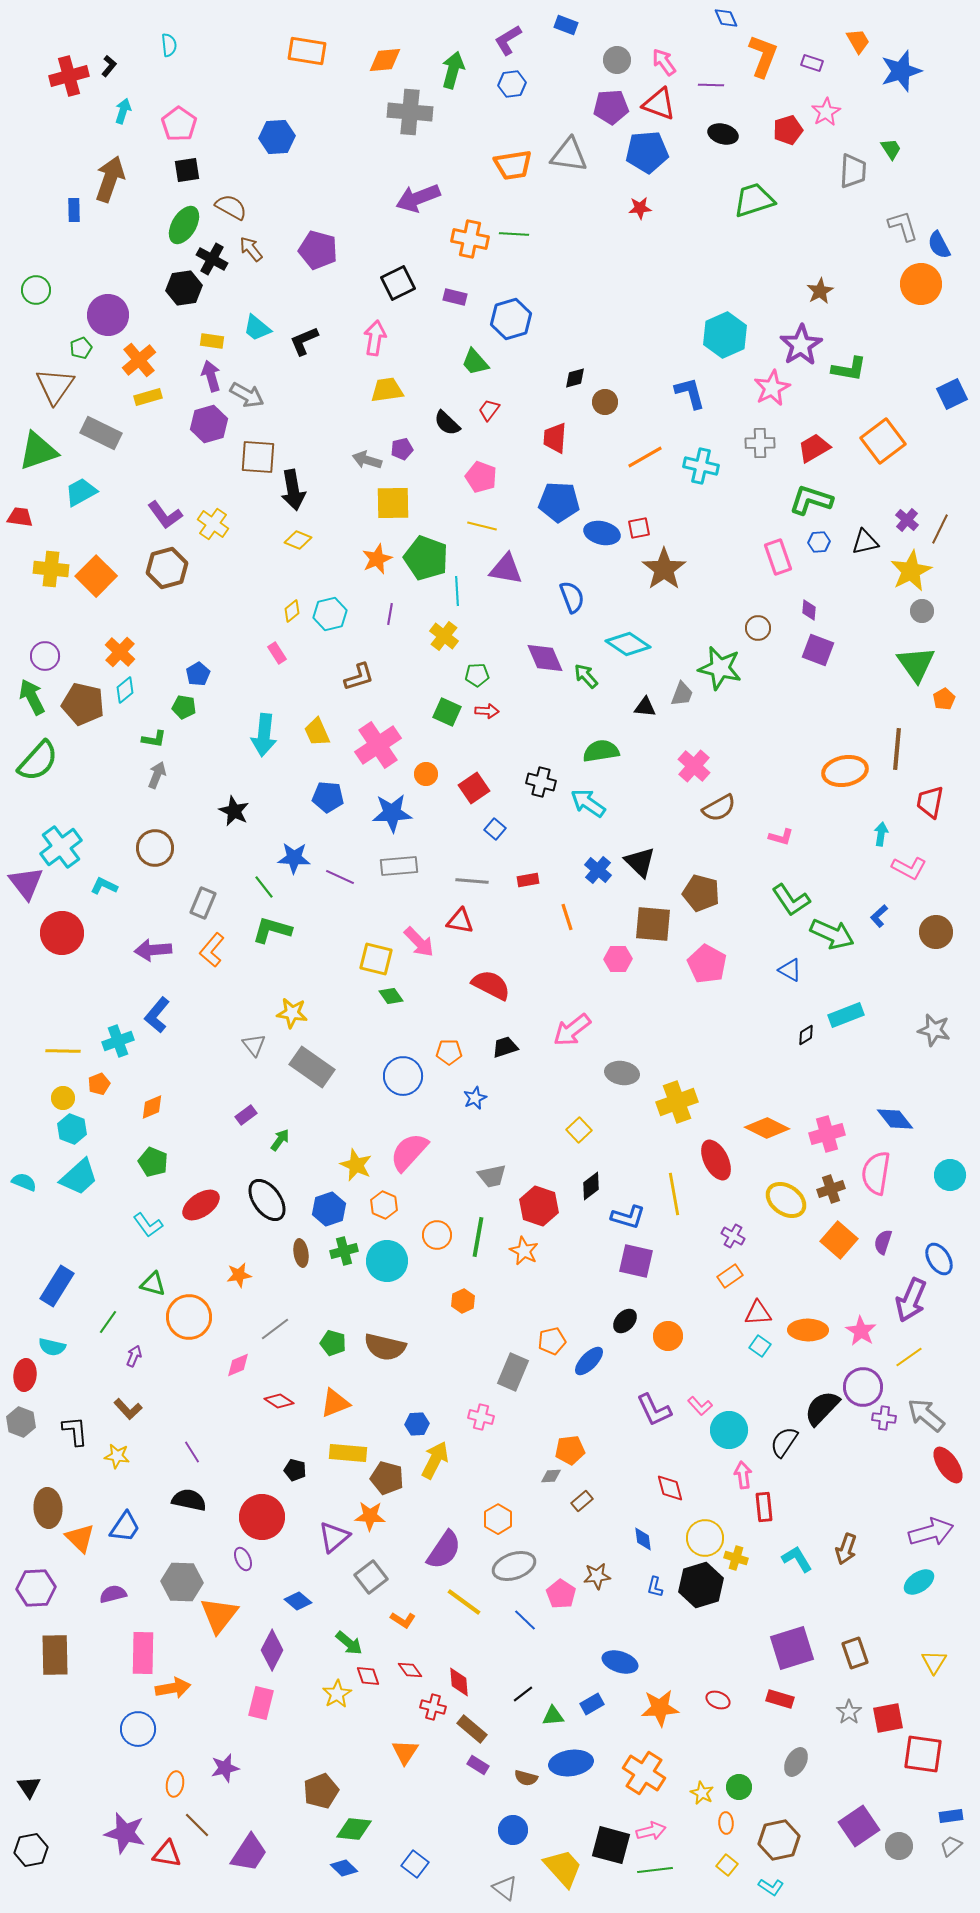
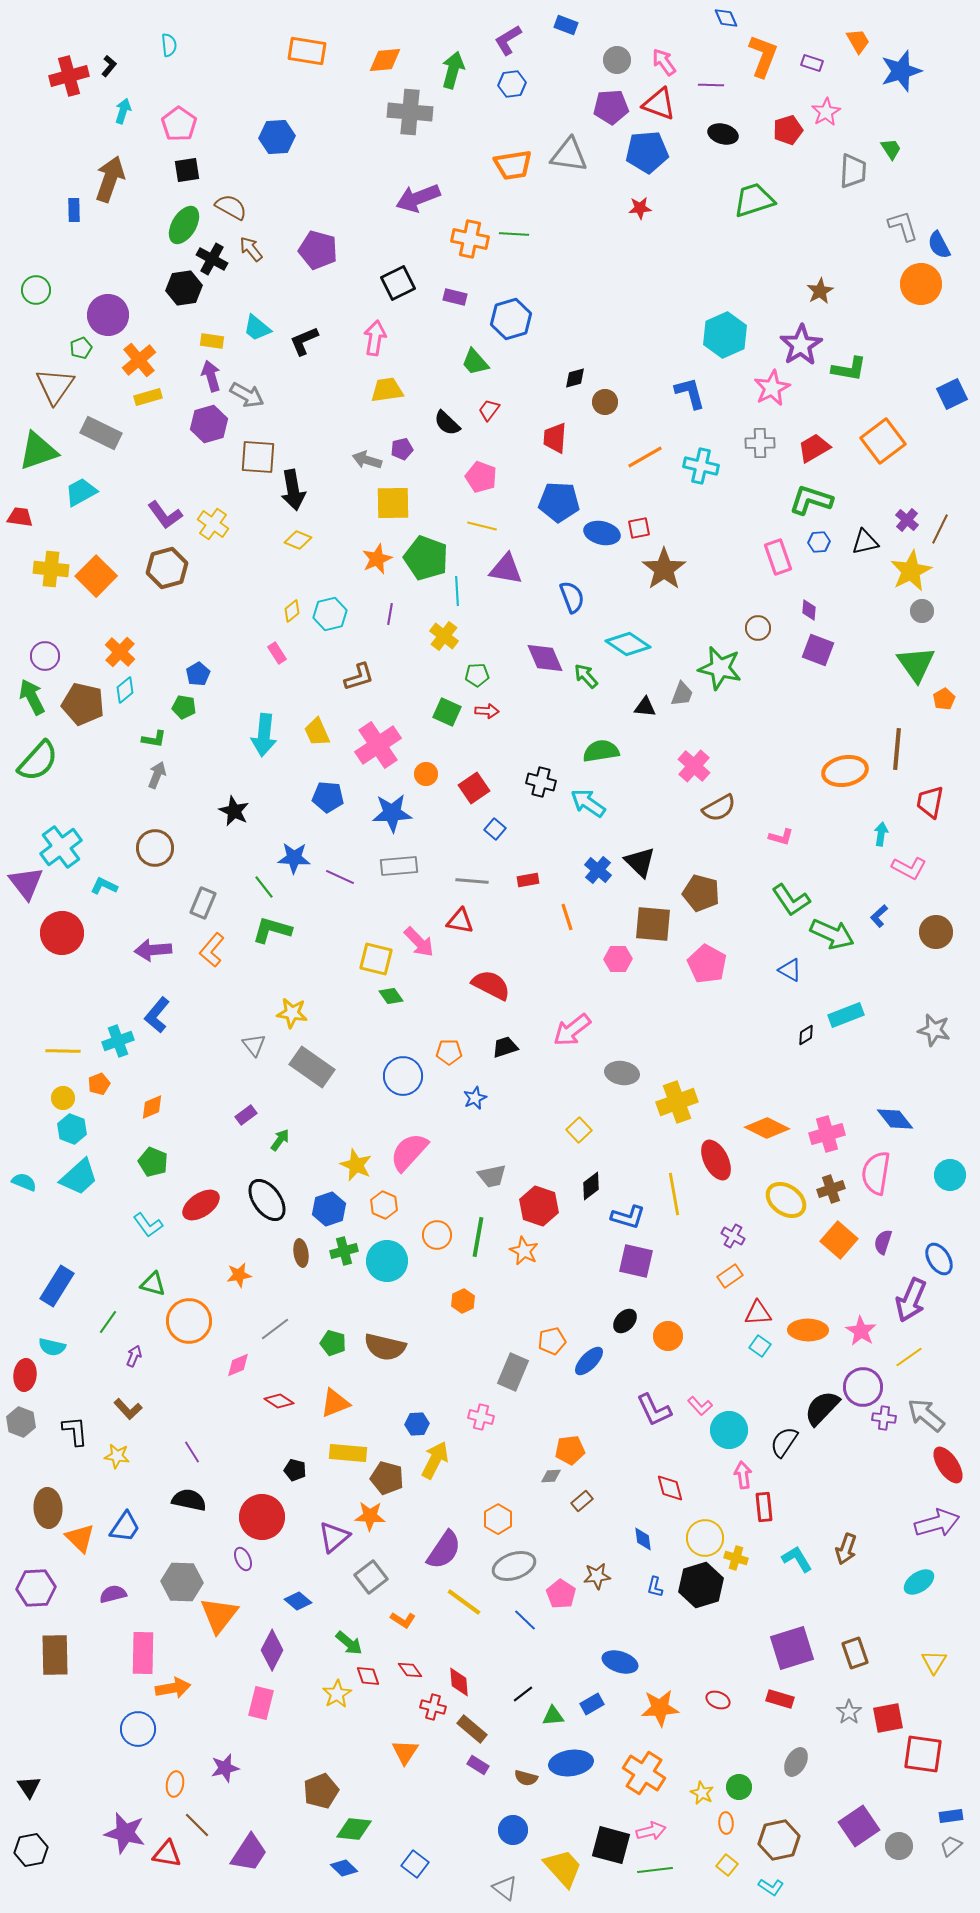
orange circle at (189, 1317): moved 4 px down
purple arrow at (931, 1532): moved 6 px right, 9 px up
